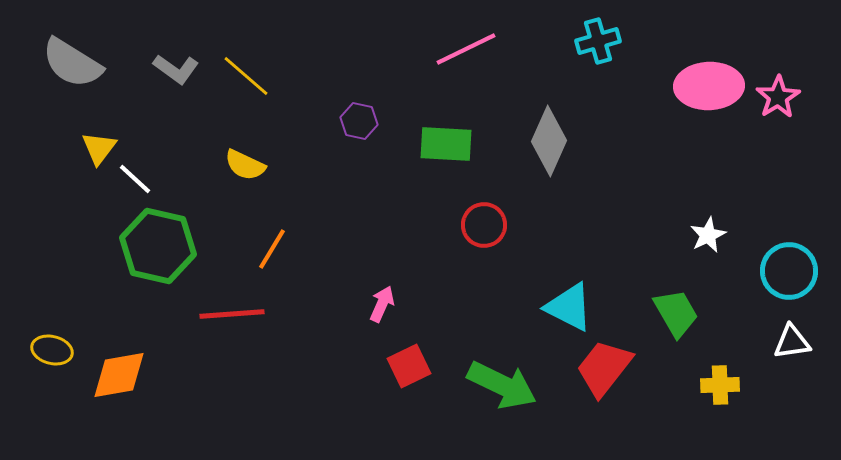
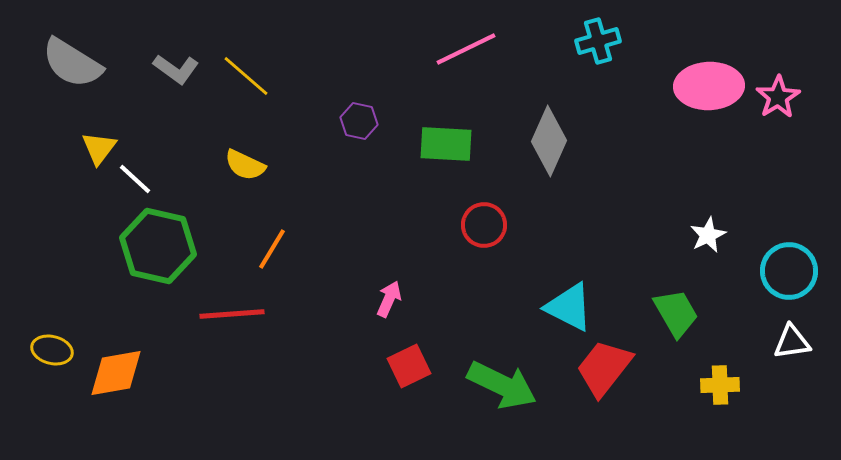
pink arrow: moved 7 px right, 5 px up
orange diamond: moved 3 px left, 2 px up
